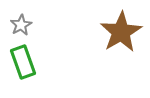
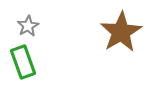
gray star: moved 7 px right, 1 px down
